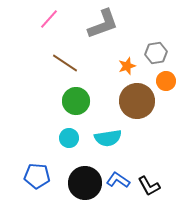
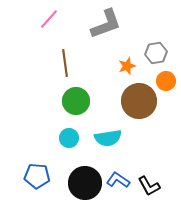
gray L-shape: moved 3 px right
brown line: rotated 48 degrees clockwise
brown circle: moved 2 px right
